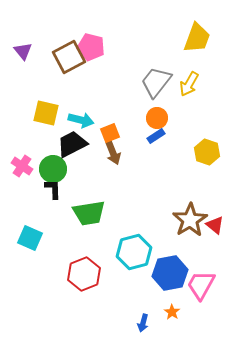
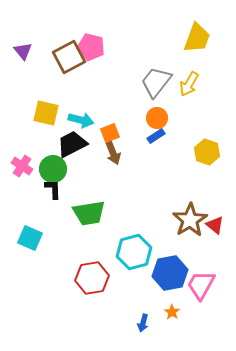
red hexagon: moved 8 px right, 4 px down; rotated 12 degrees clockwise
